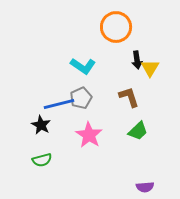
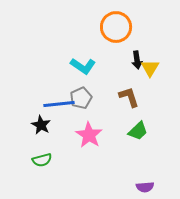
blue line: rotated 8 degrees clockwise
